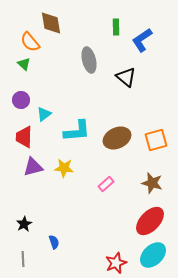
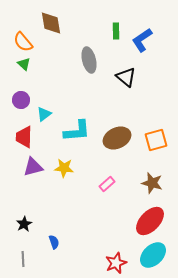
green rectangle: moved 4 px down
orange semicircle: moved 7 px left
pink rectangle: moved 1 px right
